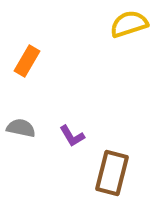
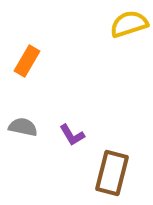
gray semicircle: moved 2 px right, 1 px up
purple L-shape: moved 1 px up
